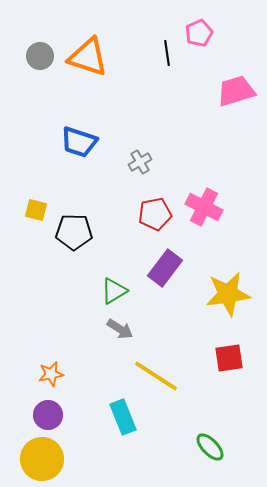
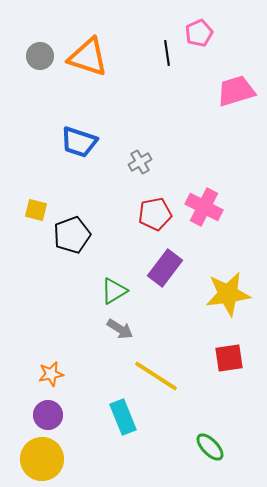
black pentagon: moved 2 px left, 3 px down; rotated 21 degrees counterclockwise
